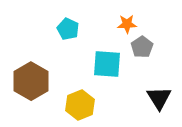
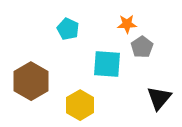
black triangle: rotated 12 degrees clockwise
yellow hexagon: rotated 8 degrees counterclockwise
